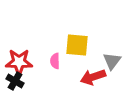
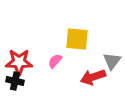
yellow square: moved 6 px up
pink semicircle: rotated 42 degrees clockwise
black cross: rotated 18 degrees counterclockwise
